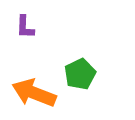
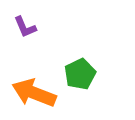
purple L-shape: rotated 25 degrees counterclockwise
